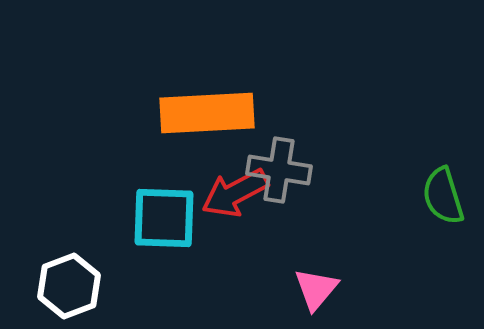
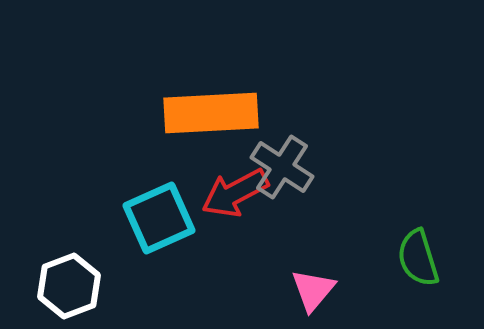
orange rectangle: moved 4 px right
gray cross: moved 3 px right, 3 px up; rotated 24 degrees clockwise
green semicircle: moved 25 px left, 62 px down
cyan square: moved 5 px left; rotated 26 degrees counterclockwise
pink triangle: moved 3 px left, 1 px down
